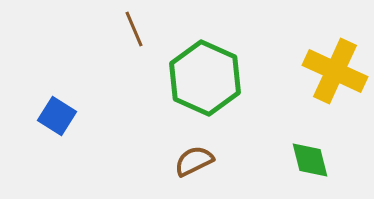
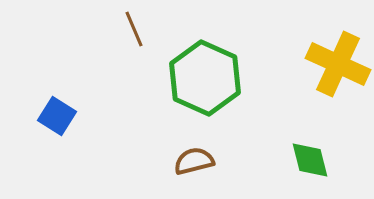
yellow cross: moved 3 px right, 7 px up
brown semicircle: rotated 12 degrees clockwise
